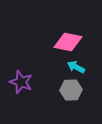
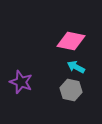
pink diamond: moved 3 px right, 1 px up
gray hexagon: rotated 15 degrees clockwise
